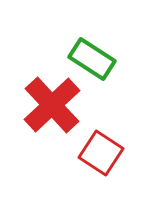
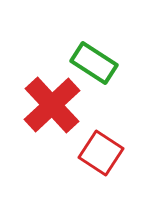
green rectangle: moved 2 px right, 4 px down
